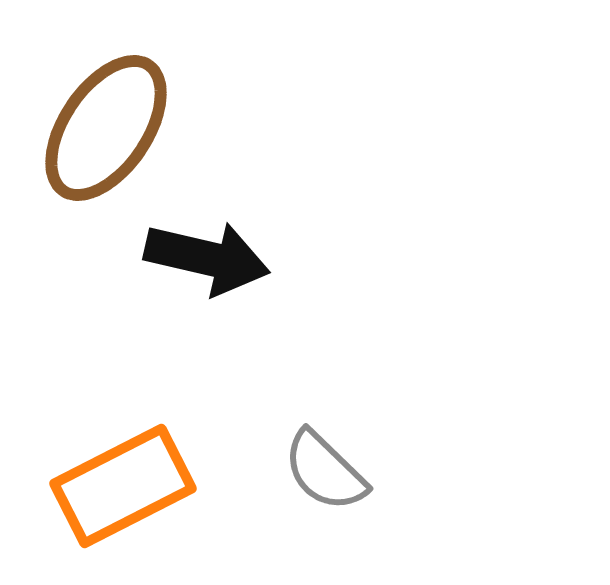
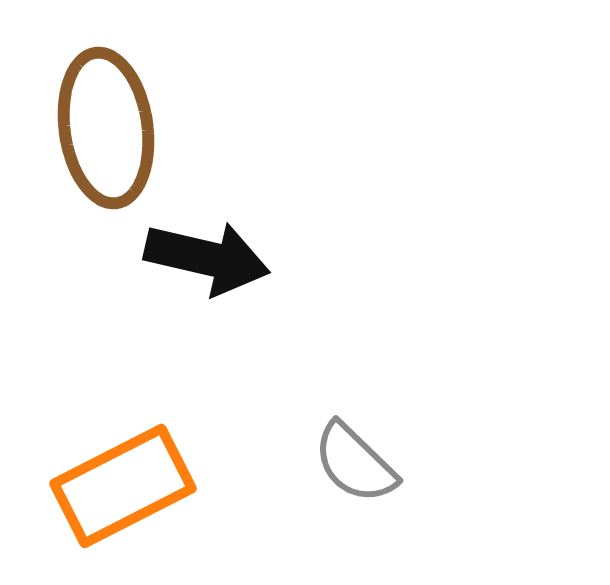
brown ellipse: rotated 42 degrees counterclockwise
gray semicircle: moved 30 px right, 8 px up
